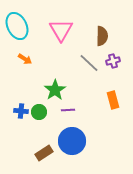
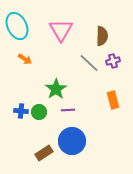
green star: moved 1 px right, 1 px up
